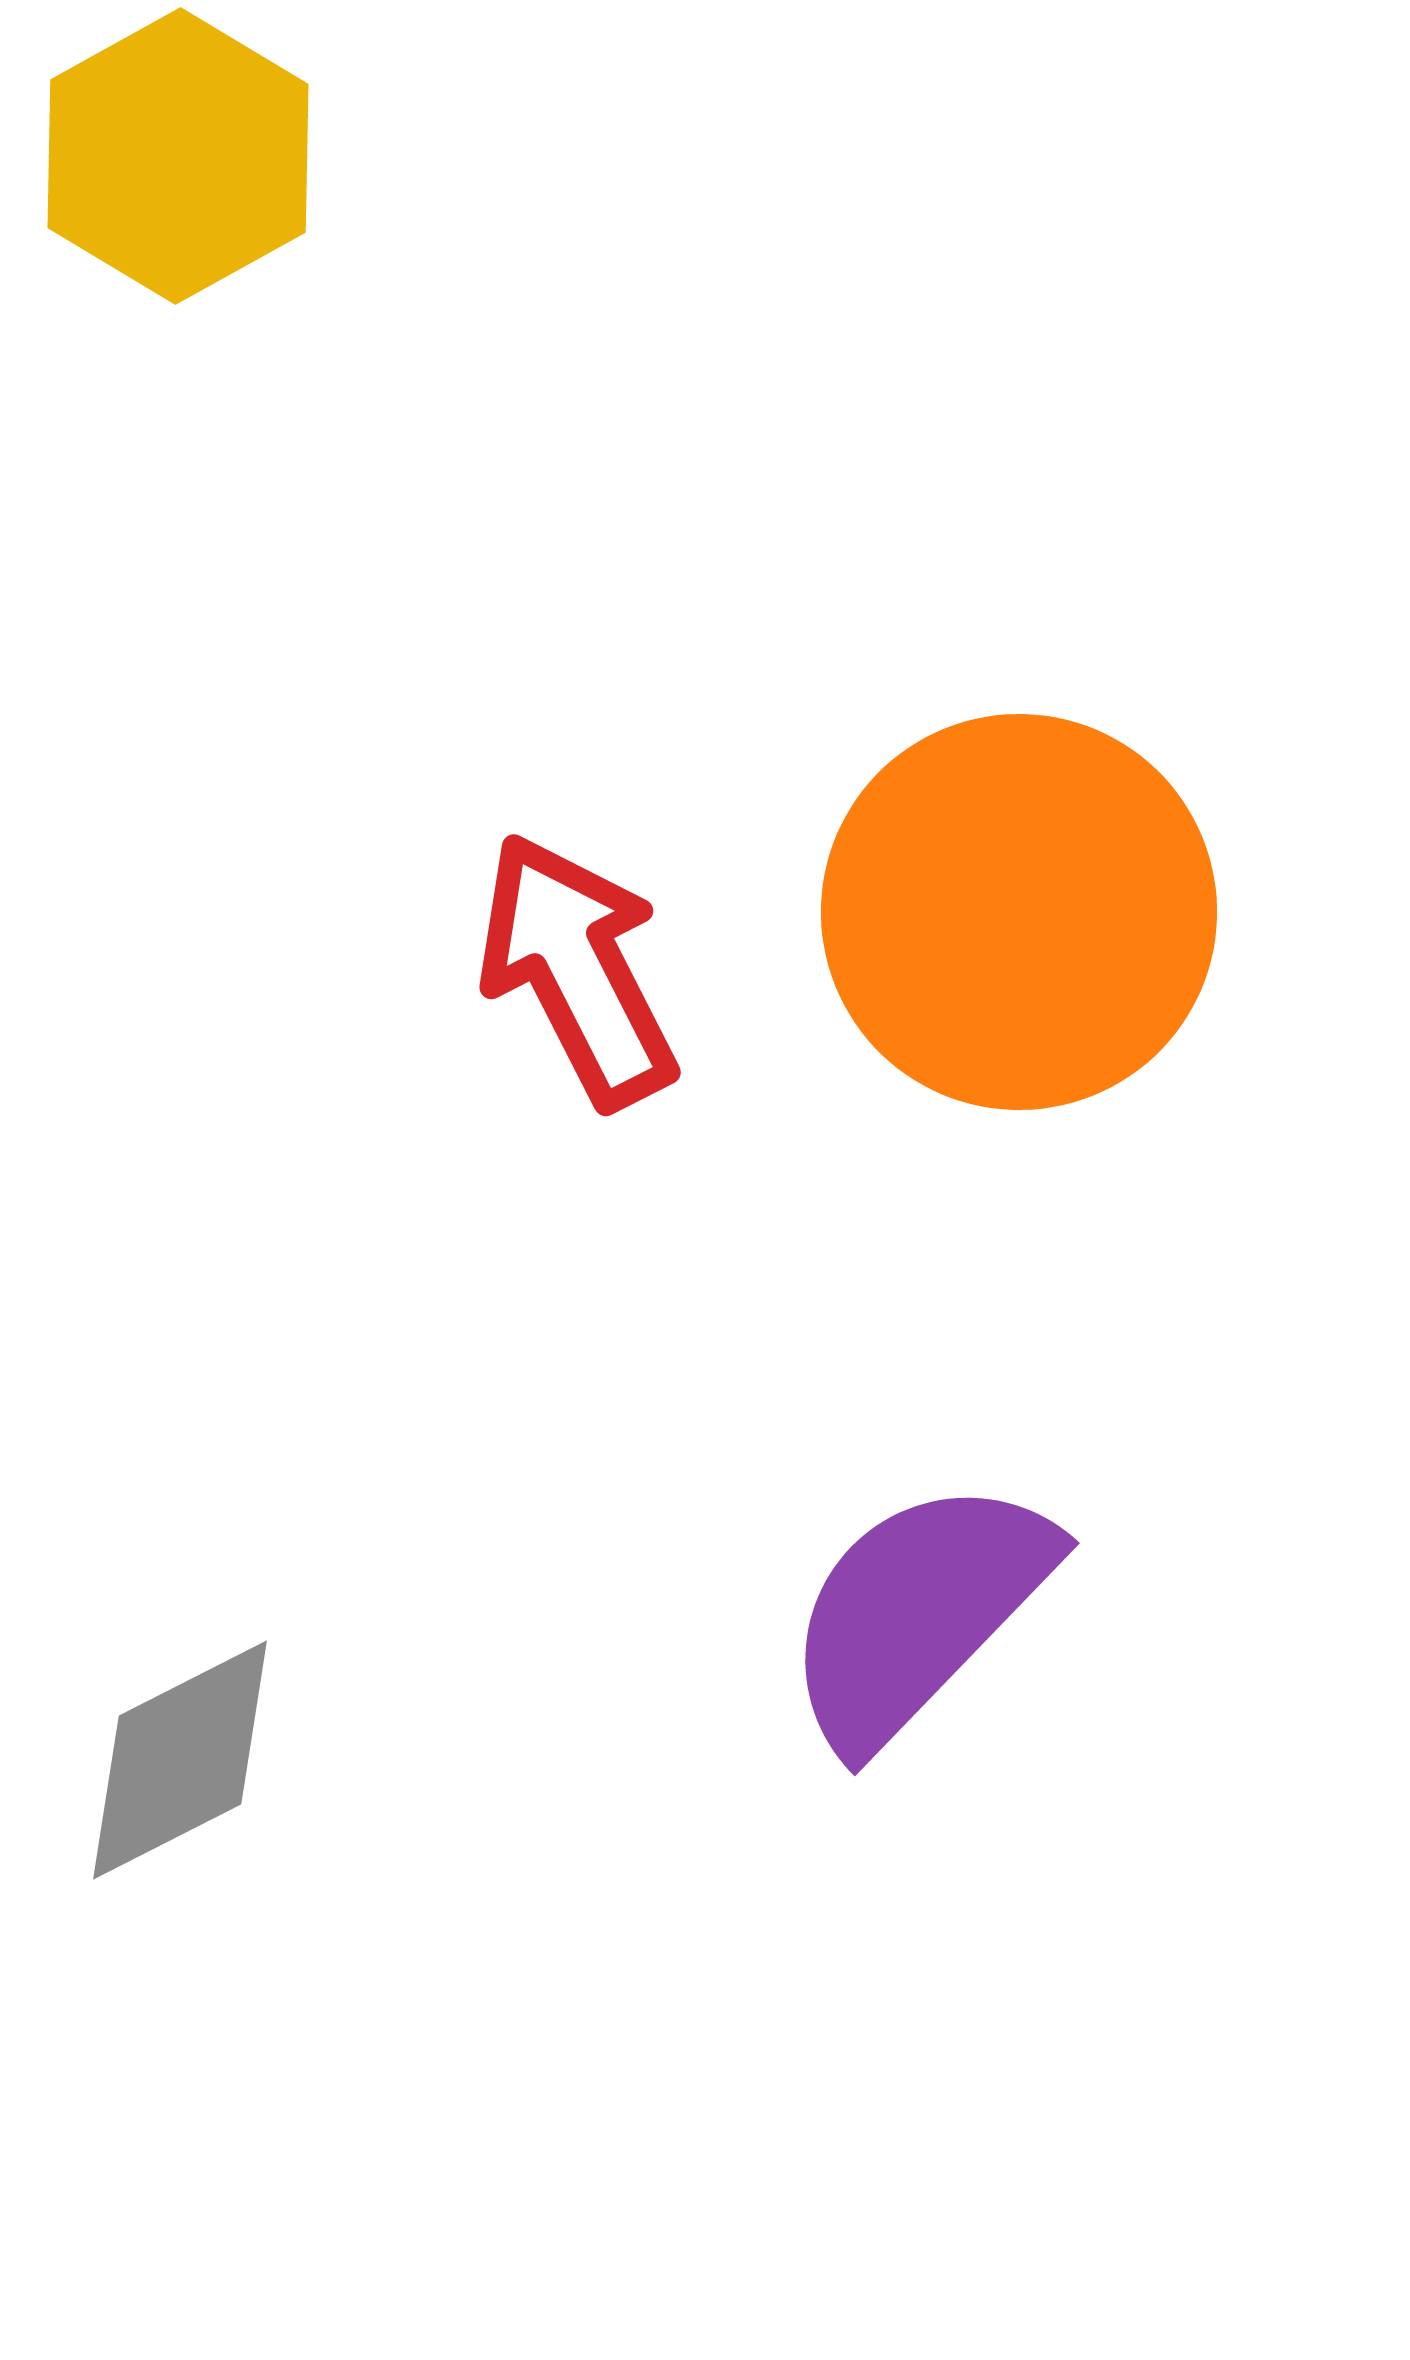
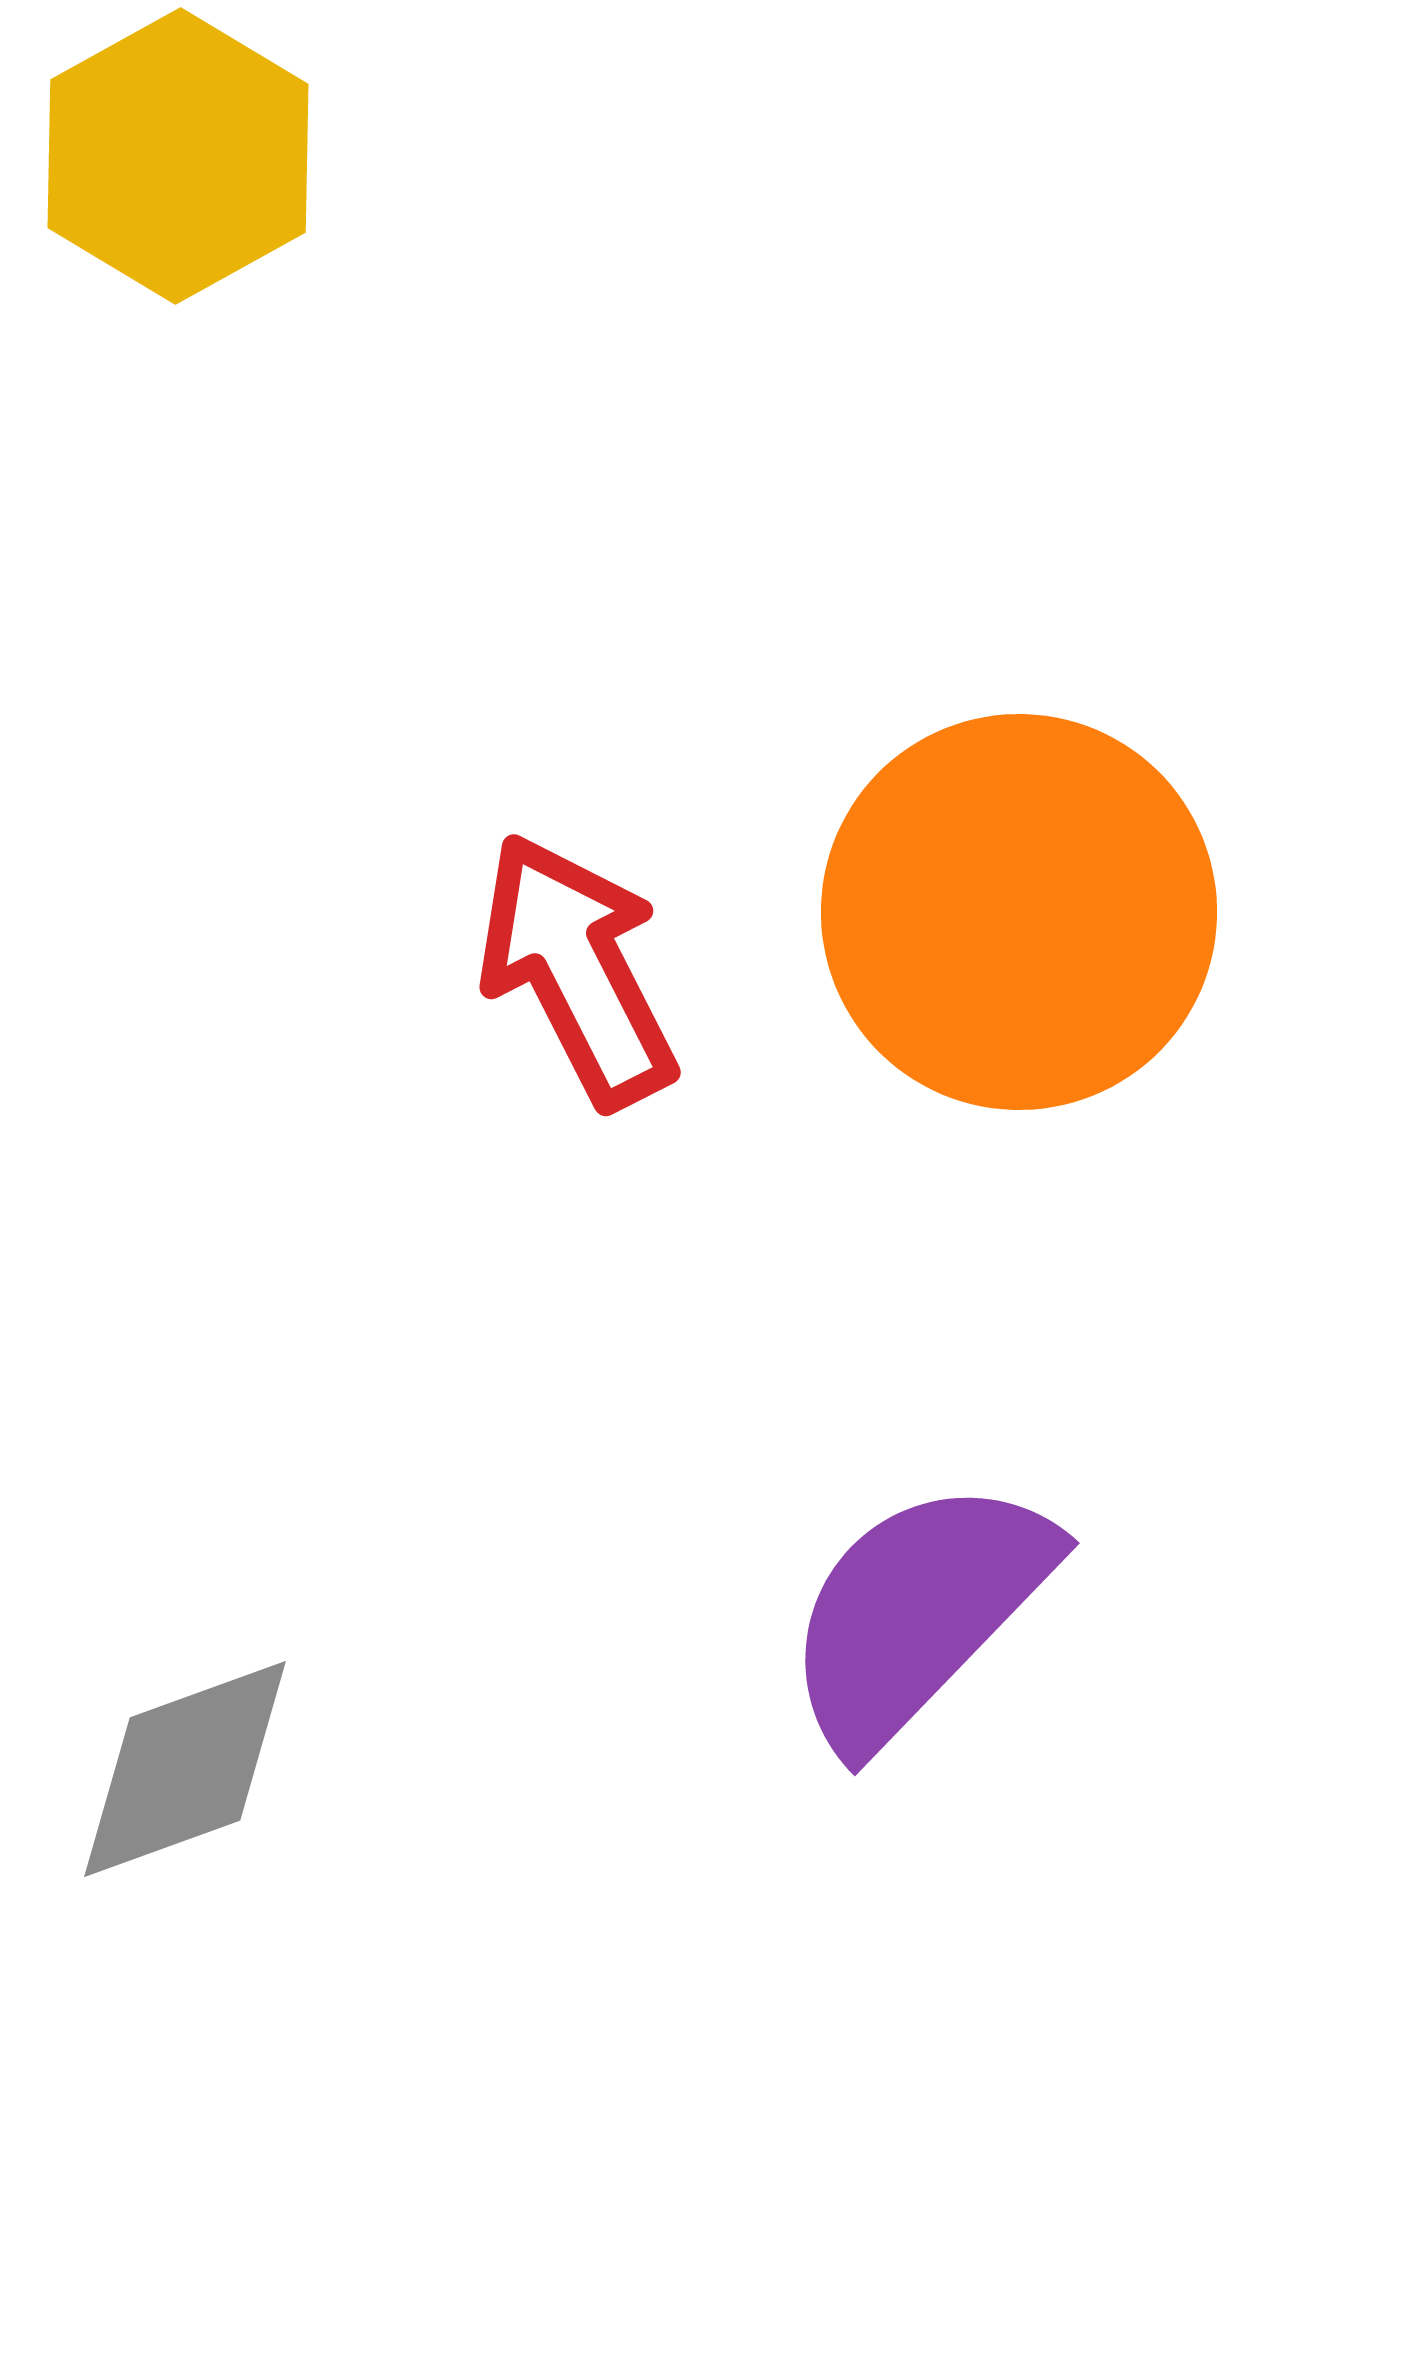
gray diamond: moved 5 px right, 9 px down; rotated 7 degrees clockwise
